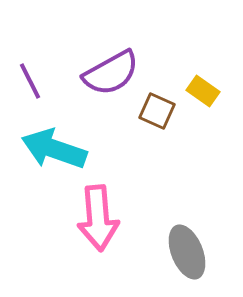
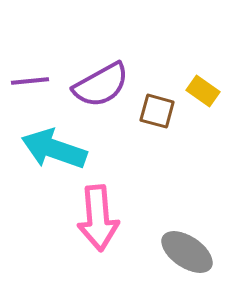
purple semicircle: moved 10 px left, 12 px down
purple line: rotated 69 degrees counterclockwise
brown square: rotated 9 degrees counterclockwise
gray ellipse: rotated 34 degrees counterclockwise
